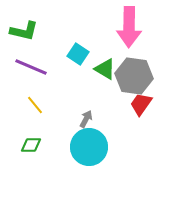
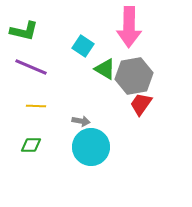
cyan square: moved 5 px right, 8 px up
gray hexagon: rotated 18 degrees counterclockwise
yellow line: moved 1 px right, 1 px down; rotated 48 degrees counterclockwise
gray arrow: moved 5 px left, 2 px down; rotated 72 degrees clockwise
cyan circle: moved 2 px right
